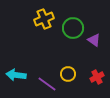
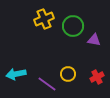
green circle: moved 2 px up
purple triangle: rotated 24 degrees counterclockwise
cyan arrow: moved 1 px up; rotated 18 degrees counterclockwise
